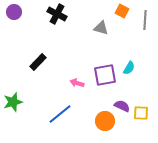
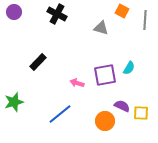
green star: moved 1 px right
